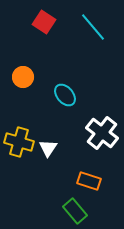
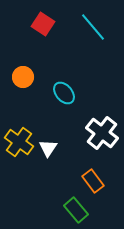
red square: moved 1 px left, 2 px down
cyan ellipse: moved 1 px left, 2 px up
yellow cross: rotated 20 degrees clockwise
orange rectangle: moved 4 px right; rotated 35 degrees clockwise
green rectangle: moved 1 px right, 1 px up
